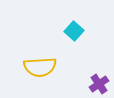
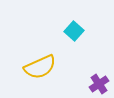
yellow semicircle: rotated 20 degrees counterclockwise
